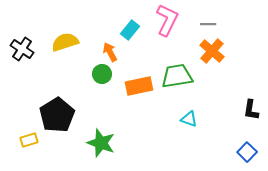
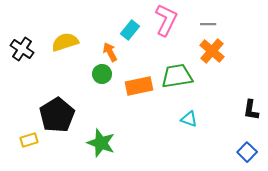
pink L-shape: moved 1 px left
